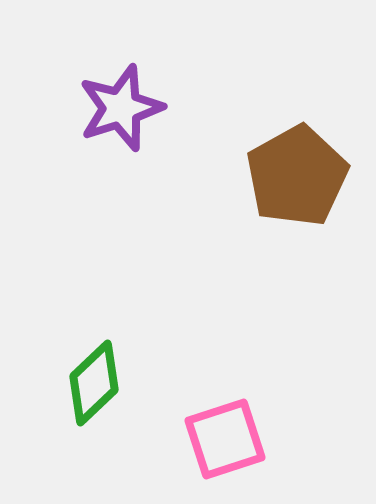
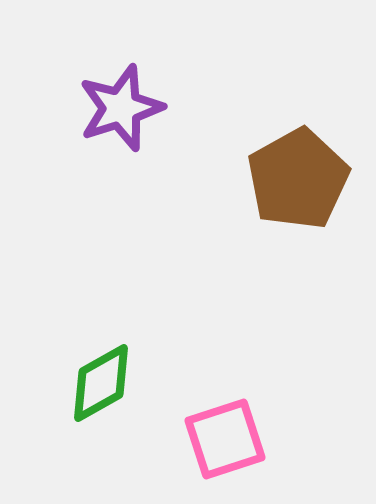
brown pentagon: moved 1 px right, 3 px down
green diamond: moved 7 px right; rotated 14 degrees clockwise
